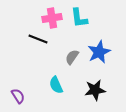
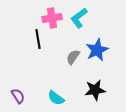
cyan L-shape: rotated 60 degrees clockwise
black line: rotated 60 degrees clockwise
blue star: moved 2 px left, 2 px up
gray semicircle: moved 1 px right
cyan semicircle: moved 13 px down; rotated 30 degrees counterclockwise
